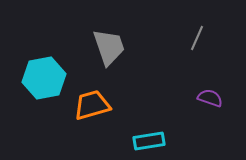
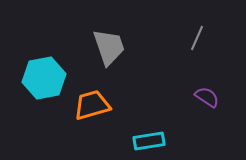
purple semicircle: moved 3 px left, 1 px up; rotated 15 degrees clockwise
